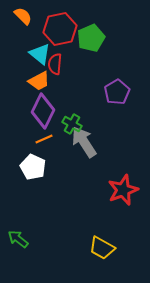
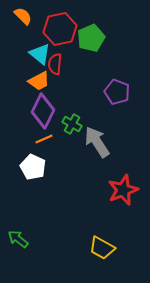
purple pentagon: rotated 20 degrees counterclockwise
gray arrow: moved 13 px right
